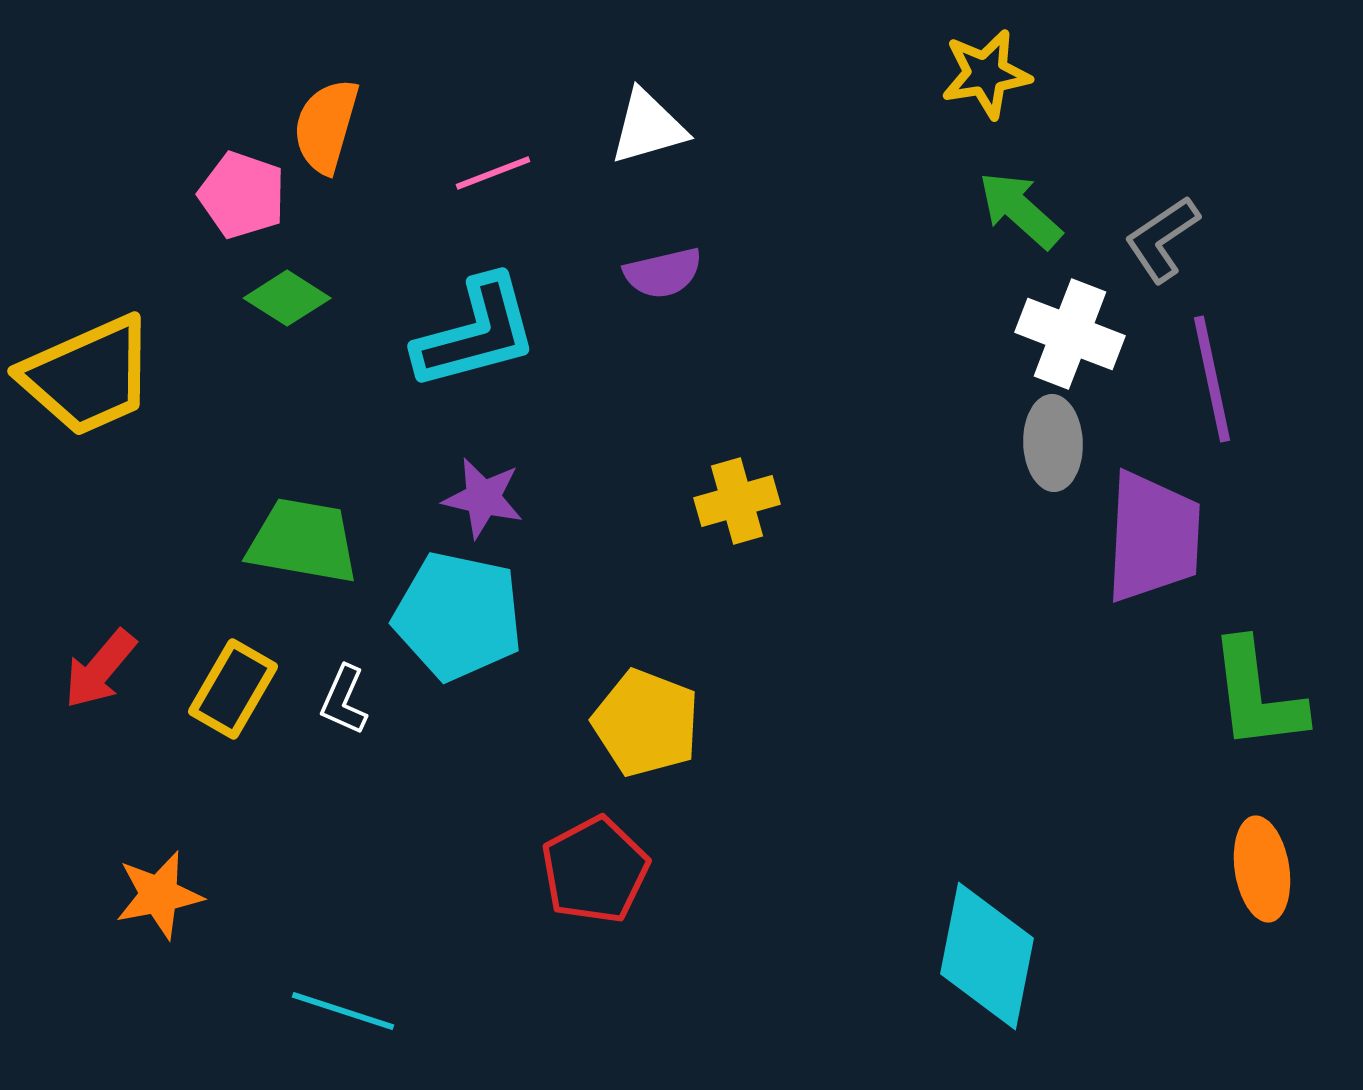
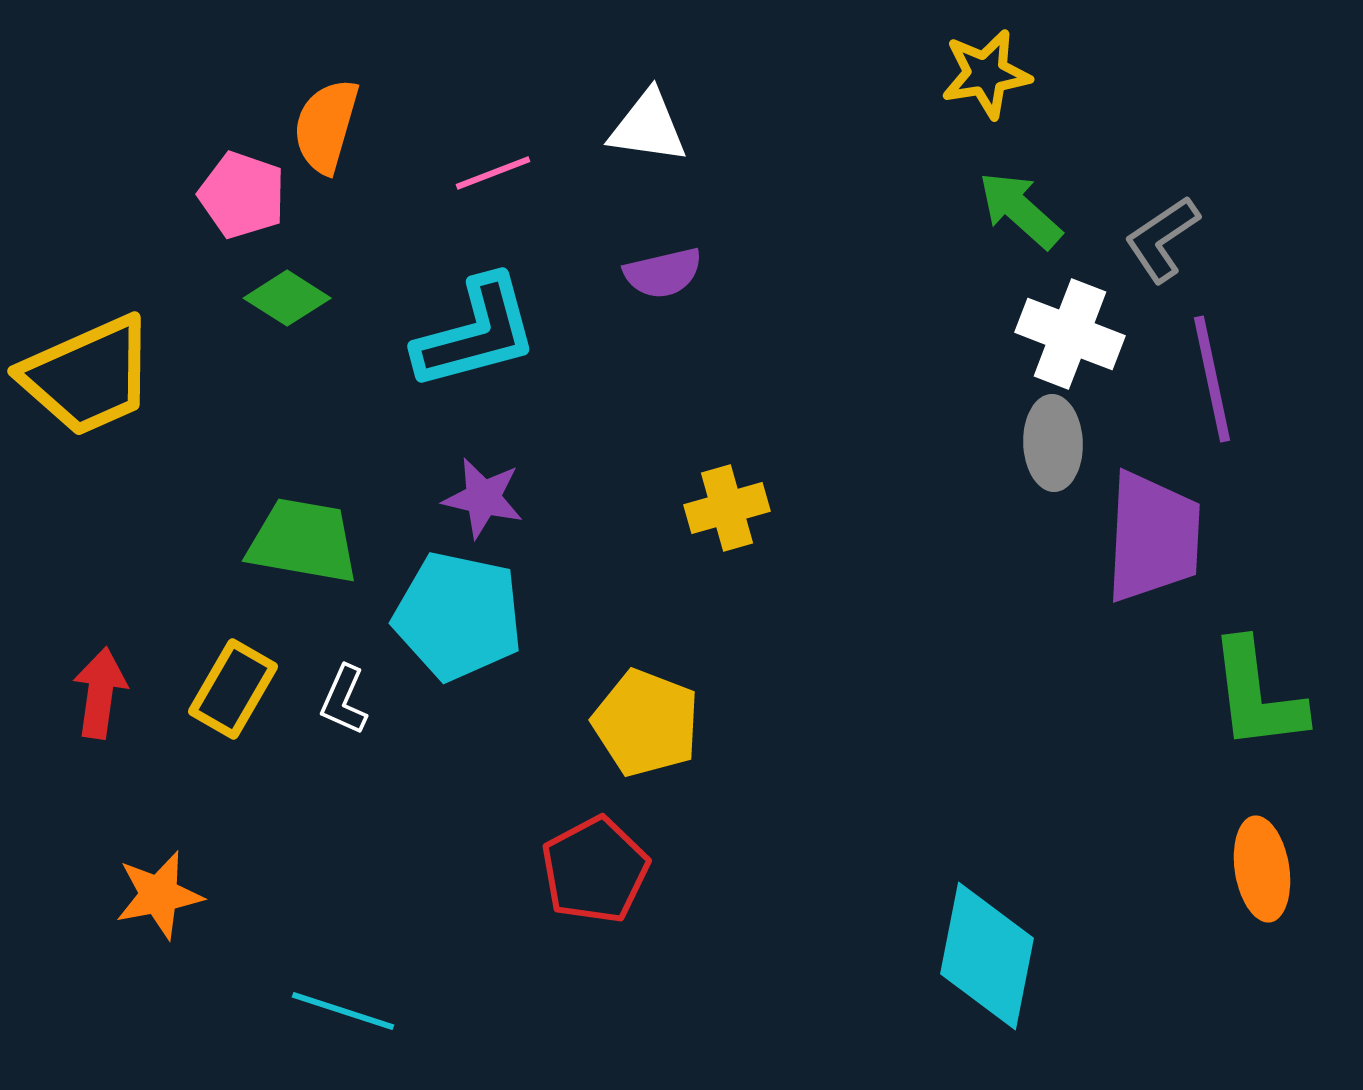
white triangle: rotated 24 degrees clockwise
yellow cross: moved 10 px left, 7 px down
red arrow: moved 24 px down; rotated 148 degrees clockwise
